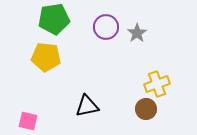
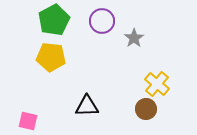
green pentagon: moved 1 px down; rotated 20 degrees counterclockwise
purple circle: moved 4 px left, 6 px up
gray star: moved 3 px left, 5 px down
yellow pentagon: moved 5 px right
yellow cross: rotated 30 degrees counterclockwise
black triangle: rotated 10 degrees clockwise
